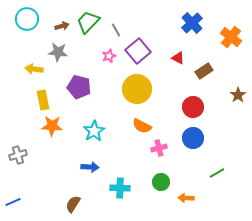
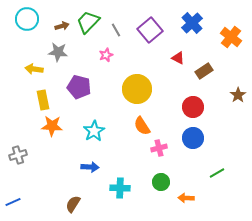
purple square: moved 12 px right, 21 px up
pink star: moved 3 px left, 1 px up
orange semicircle: rotated 30 degrees clockwise
